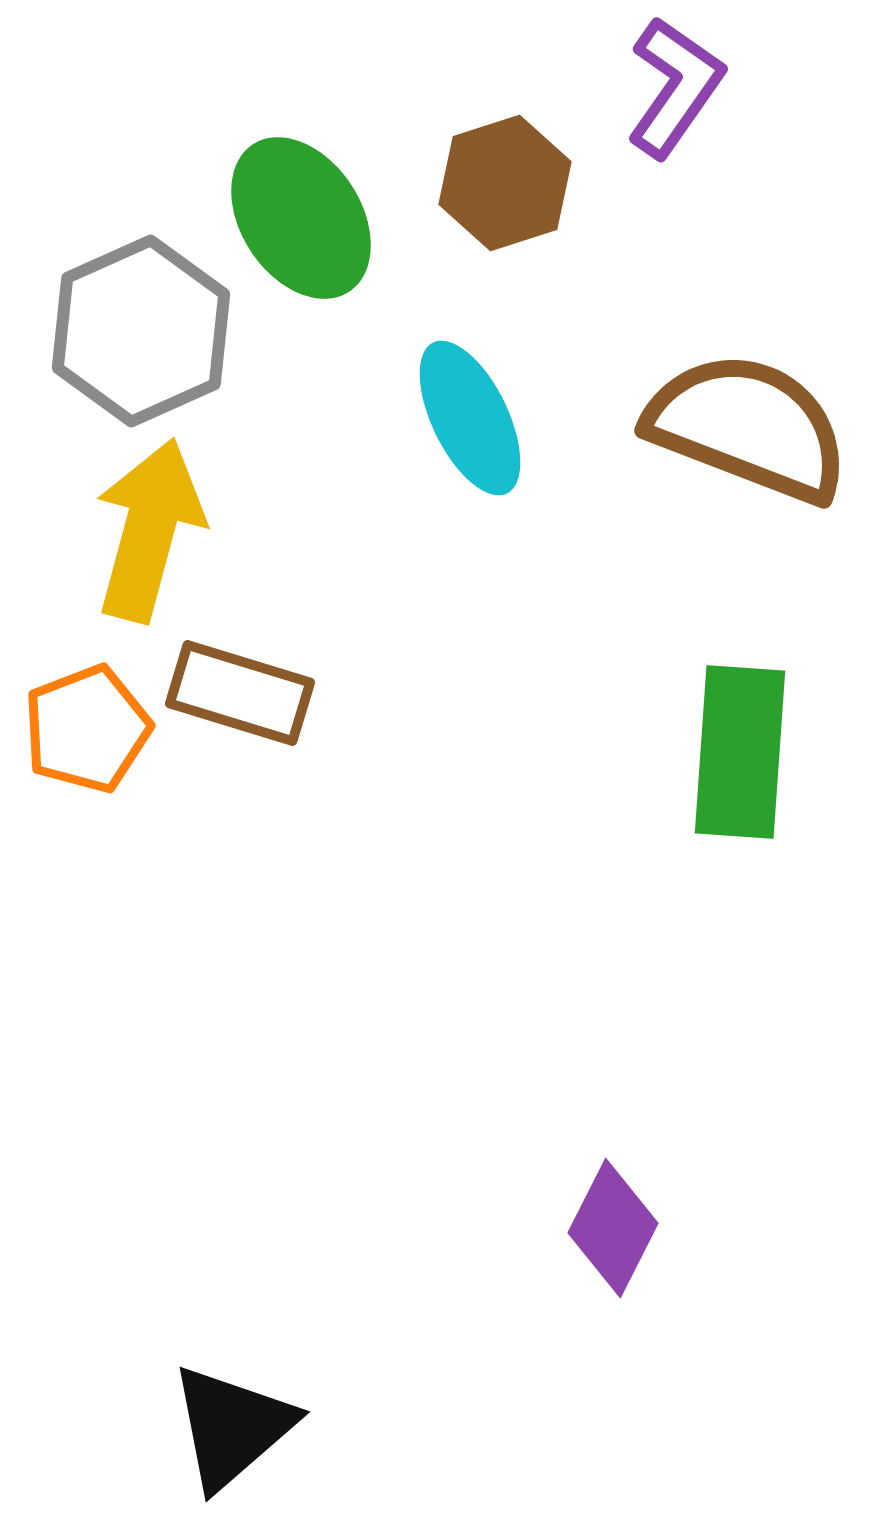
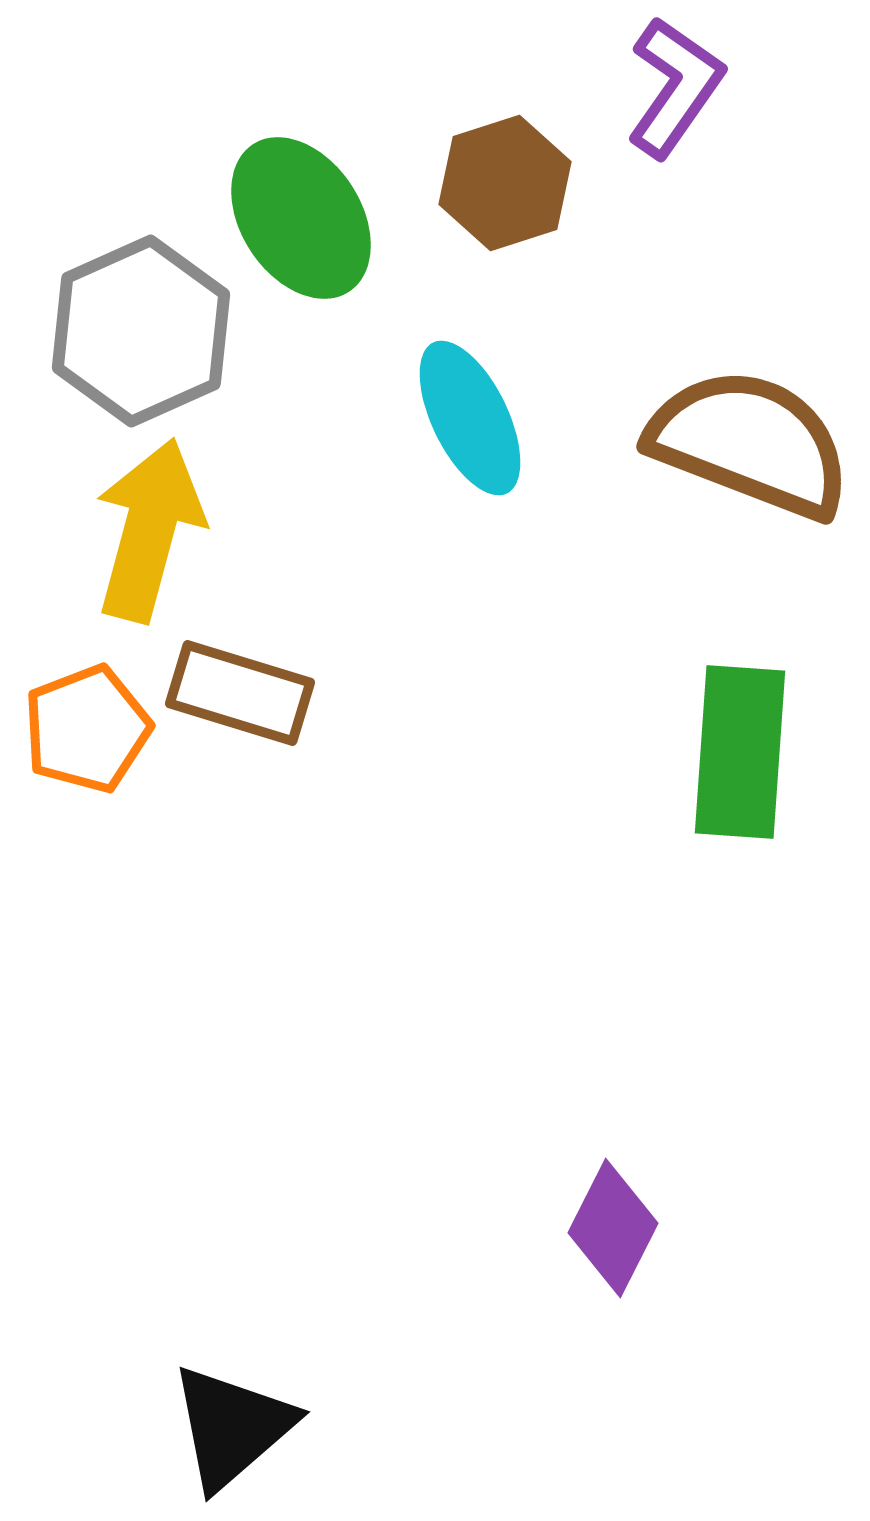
brown semicircle: moved 2 px right, 16 px down
